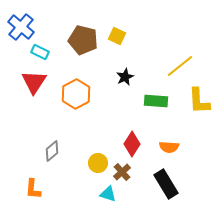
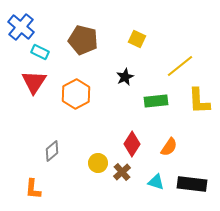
yellow square: moved 20 px right, 3 px down
green rectangle: rotated 10 degrees counterclockwise
orange semicircle: rotated 60 degrees counterclockwise
black rectangle: moved 26 px right; rotated 52 degrees counterclockwise
cyan triangle: moved 48 px right, 12 px up
